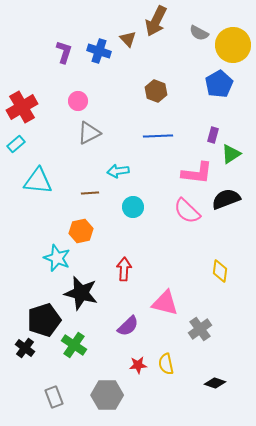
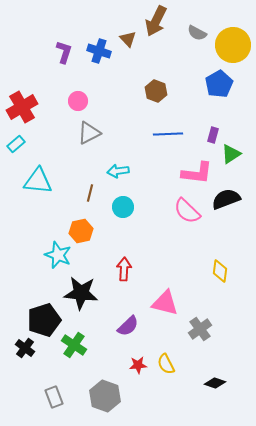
gray semicircle: moved 2 px left
blue line: moved 10 px right, 2 px up
brown line: rotated 72 degrees counterclockwise
cyan circle: moved 10 px left
cyan star: moved 1 px right, 3 px up
black star: rotated 8 degrees counterclockwise
yellow semicircle: rotated 15 degrees counterclockwise
gray hexagon: moved 2 px left, 1 px down; rotated 20 degrees clockwise
